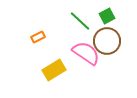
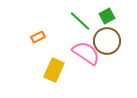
yellow rectangle: rotated 35 degrees counterclockwise
